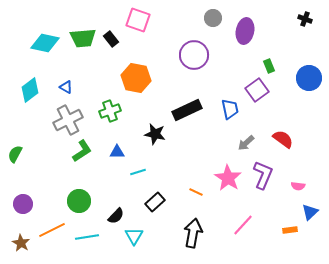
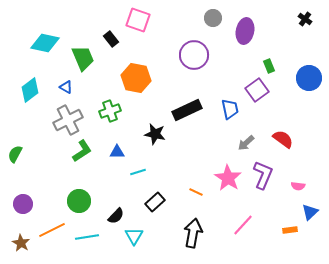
black cross at (305, 19): rotated 16 degrees clockwise
green trapezoid at (83, 38): moved 20 px down; rotated 108 degrees counterclockwise
